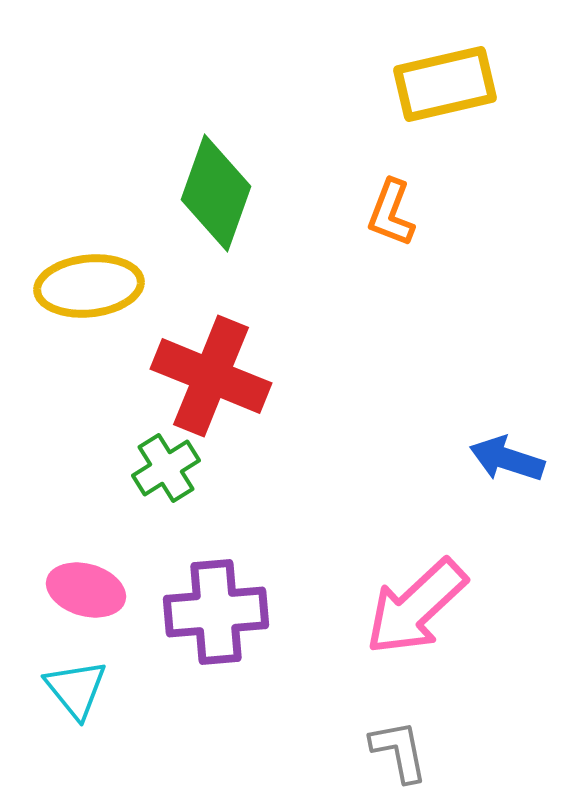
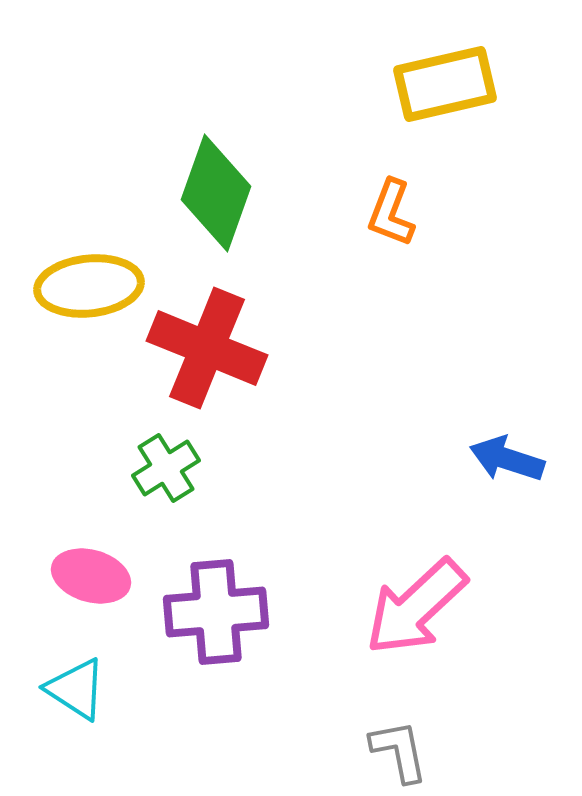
red cross: moved 4 px left, 28 px up
pink ellipse: moved 5 px right, 14 px up
cyan triangle: rotated 18 degrees counterclockwise
